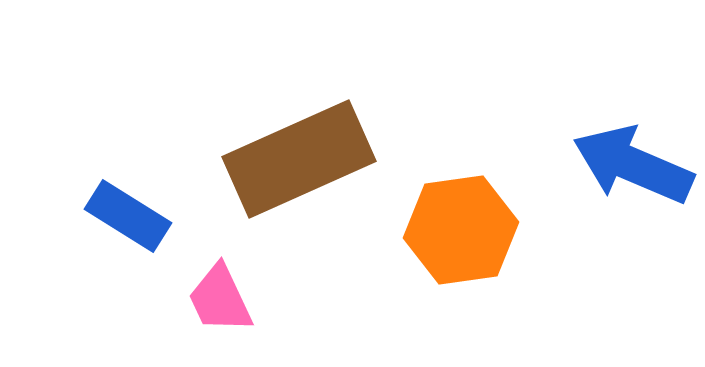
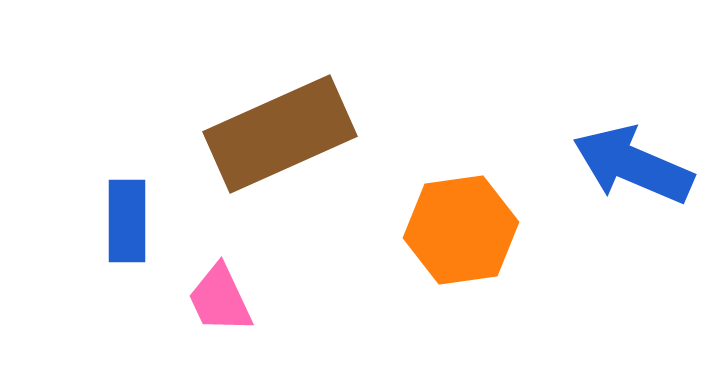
brown rectangle: moved 19 px left, 25 px up
blue rectangle: moved 1 px left, 5 px down; rotated 58 degrees clockwise
